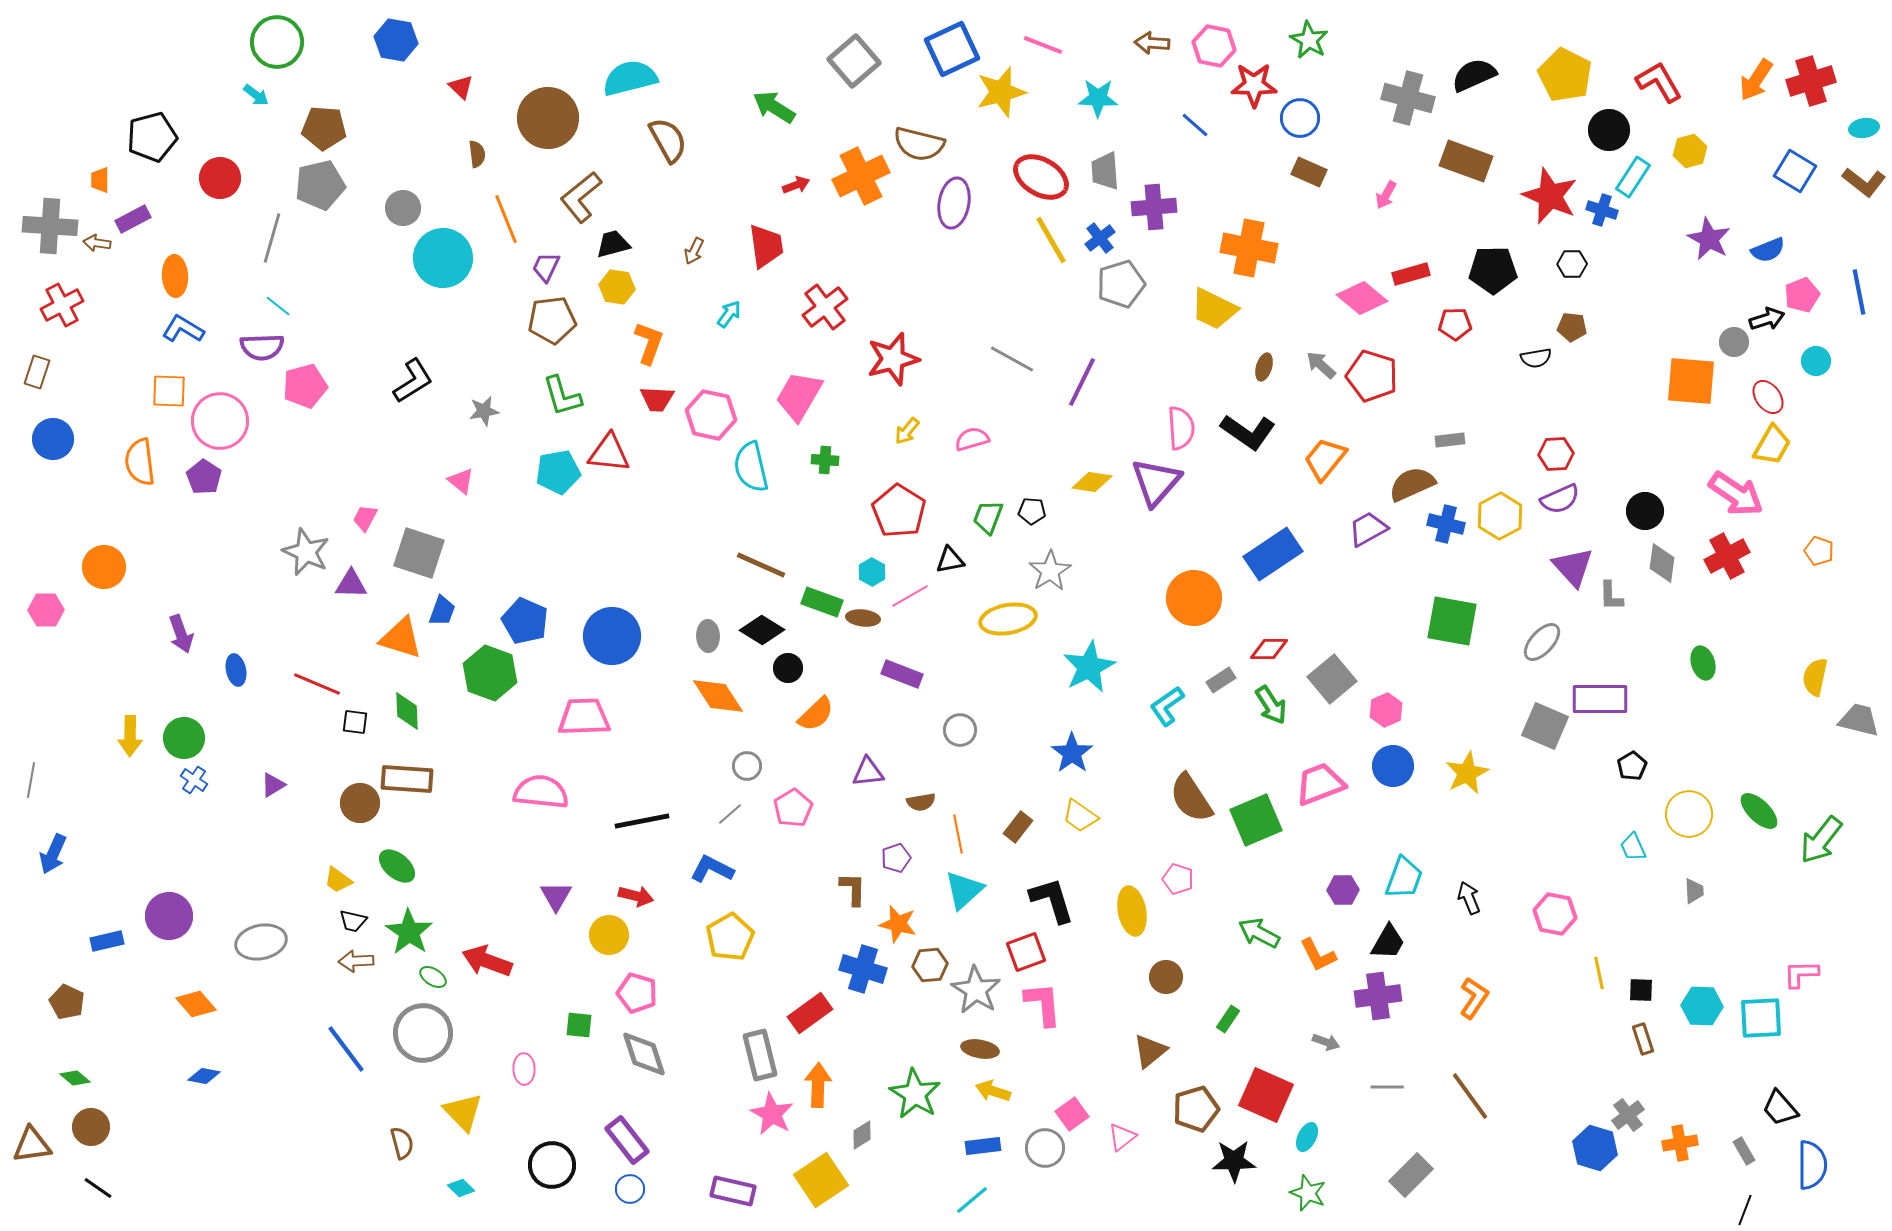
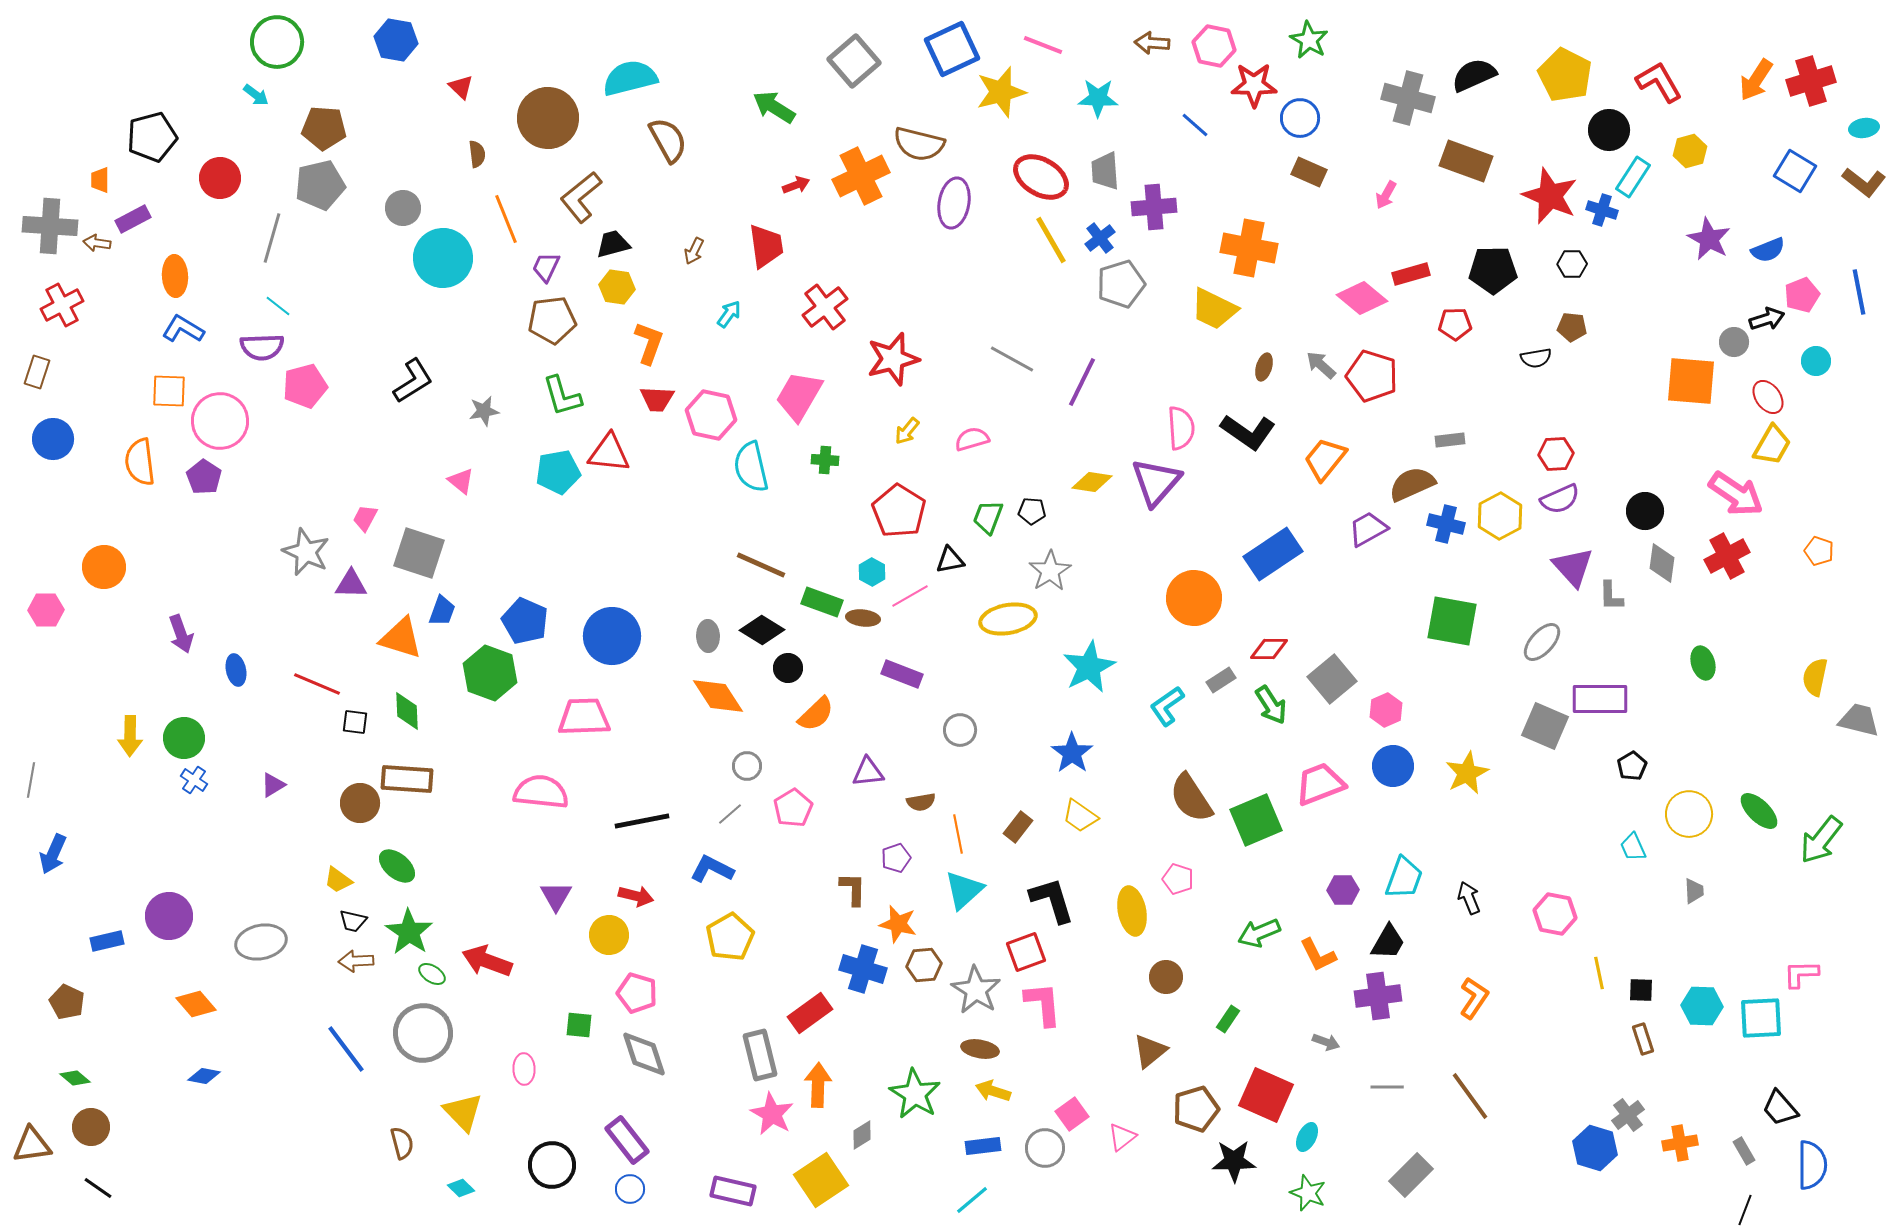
green arrow at (1259, 933): rotated 51 degrees counterclockwise
brown hexagon at (930, 965): moved 6 px left
green ellipse at (433, 977): moved 1 px left, 3 px up
